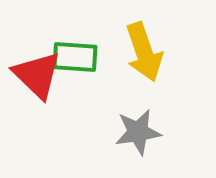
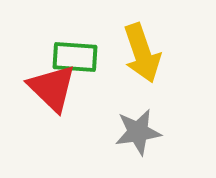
yellow arrow: moved 2 px left, 1 px down
red triangle: moved 15 px right, 13 px down
